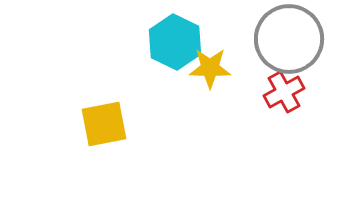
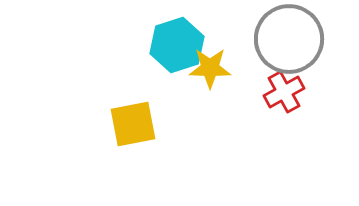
cyan hexagon: moved 2 px right, 3 px down; rotated 16 degrees clockwise
yellow square: moved 29 px right
